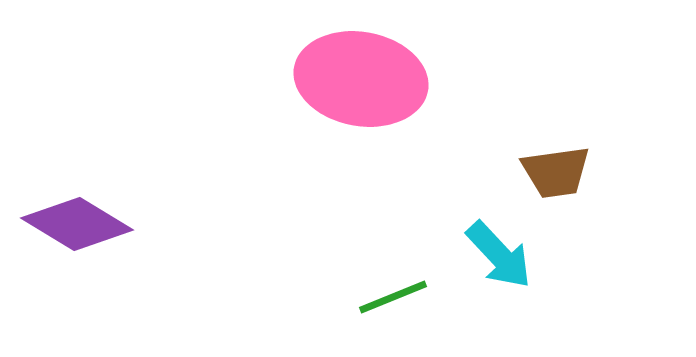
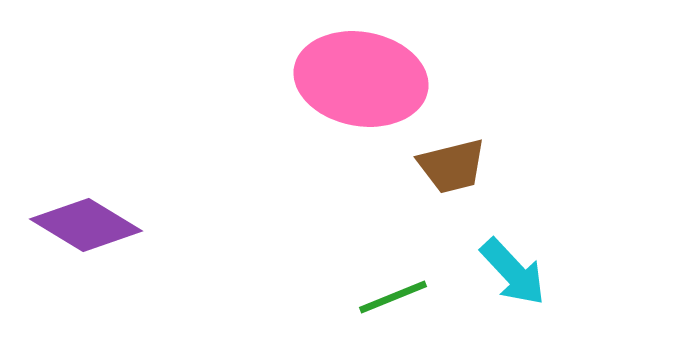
brown trapezoid: moved 104 px left, 6 px up; rotated 6 degrees counterclockwise
purple diamond: moved 9 px right, 1 px down
cyan arrow: moved 14 px right, 17 px down
